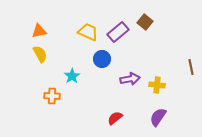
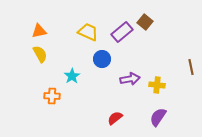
purple rectangle: moved 4 px right
